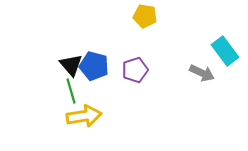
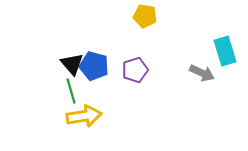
cyan rectangle: rotated 20 degrees clockwise
black triangle: moved 1 px right, 1 px up
